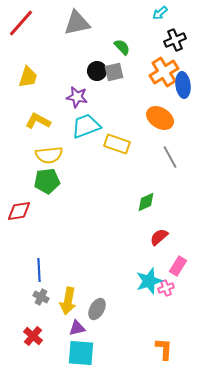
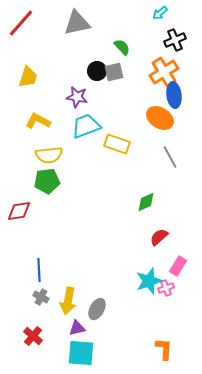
blue ellipse: moved 9 px left, 10 px down
